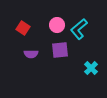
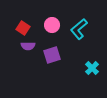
pink circle: moved 5 px left
purple square: moved 8 px left, 5 px down; rotated 12 degrees counterclockwise
purple semicircle: moved 3 px left, 8 px up
cyan cross: moved 1 px right
